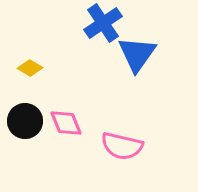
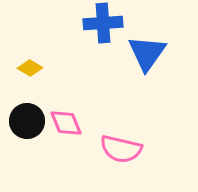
blue cross: rotated 30 degrees clockwise
blue triangle: moved 10 px right, 1 px up
black circle: moved 2 px right
pink semicircle: moved 1 px left, 3 px down
